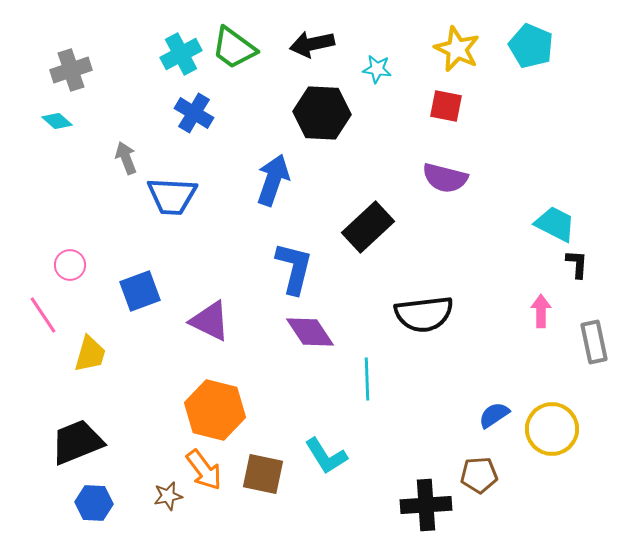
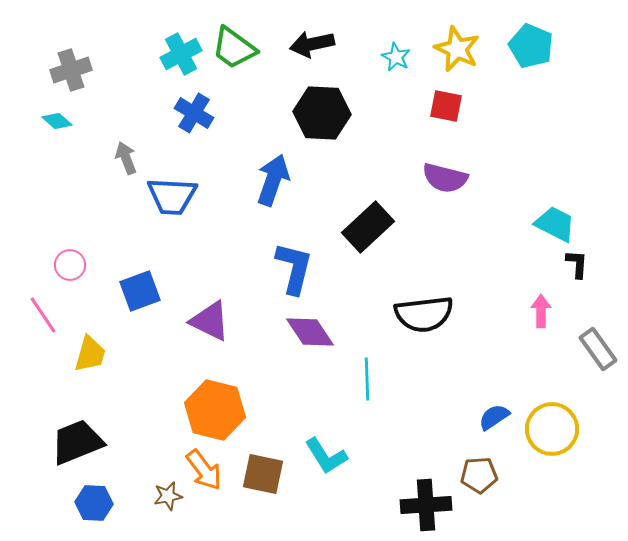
cyan star: moved 19 px right, 12 px up; rotated 20 degrees clockwise
gray rectangle: moved 4 px right, 7 px down; rotated 24 degrees counterclockwise
blue semicircle: moved 2 px down
